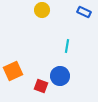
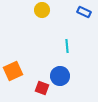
cyan line: rotated 16 degrees counterclockwise
red square: moved 1 px right, 2 px down
